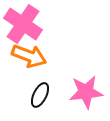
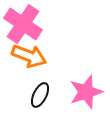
pink star: rotated 12 degrees counterclockwise
